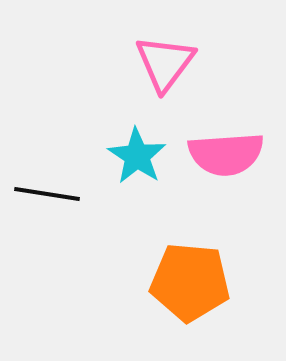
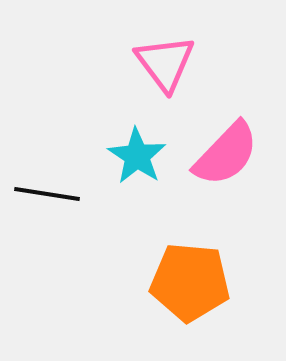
pink triangle: rotated 14 degrees counterclockwise
pink semicircle: rotated 42 degrees counterclockwise
